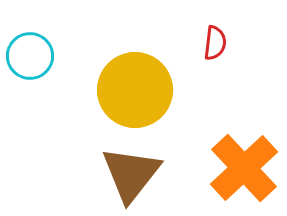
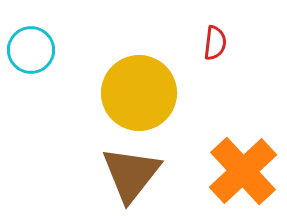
cyan circle: moved 1 px right, 6 px up
yellow circle: moved 4 px right, 3 px down
orange cross: moved 1 px left, 3 px down
